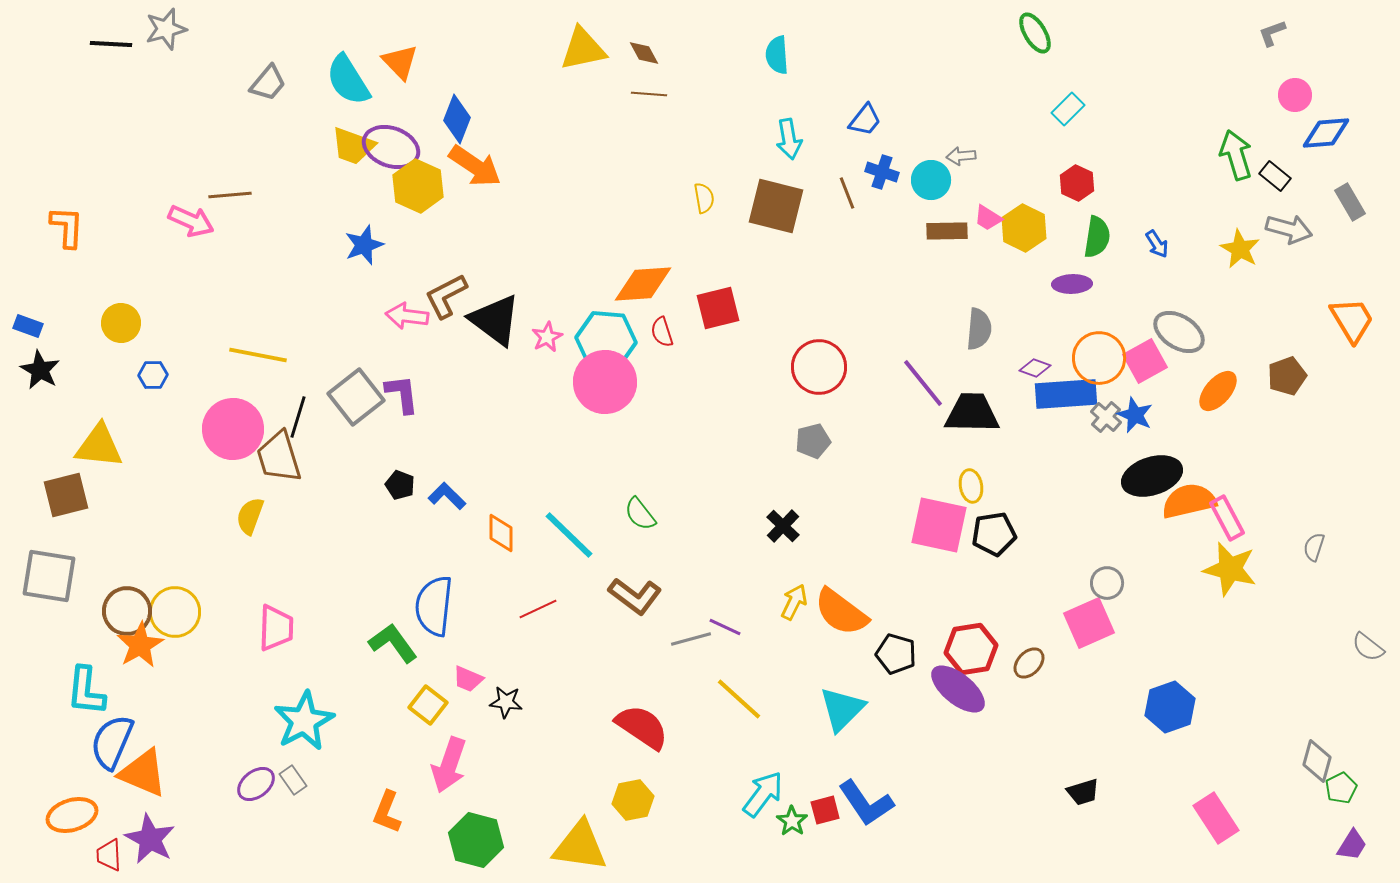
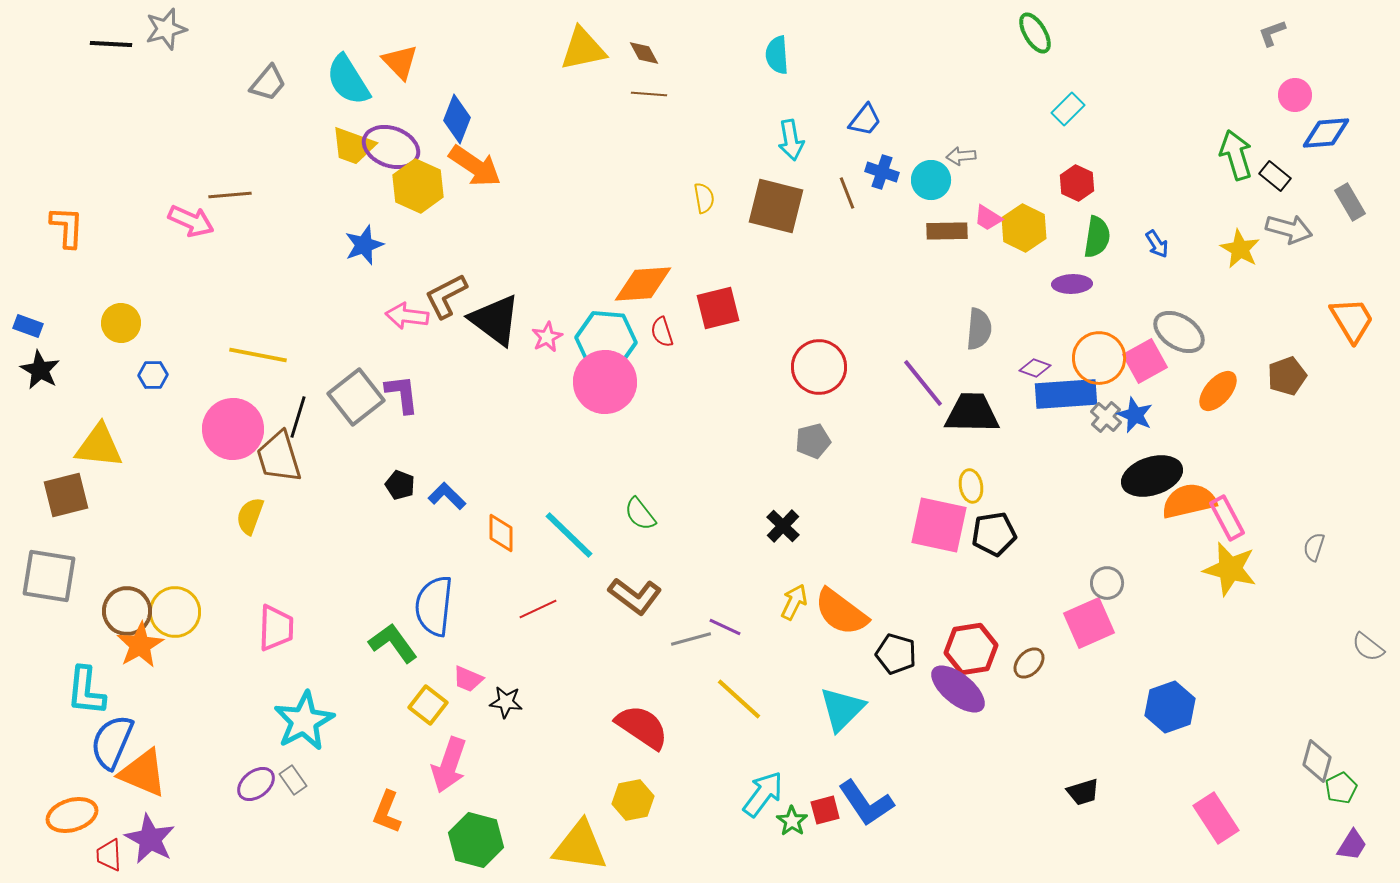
cyan arrow at (789, 139): moved 2 px right, 1 px down
